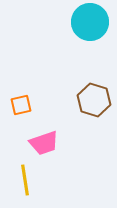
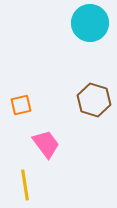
cyan circle: moved 1 px down
pink trapezoid: moved 2 px right, 1 px down; rotated 108 degrees counterclockwise
yellow line: moved 5 px down
